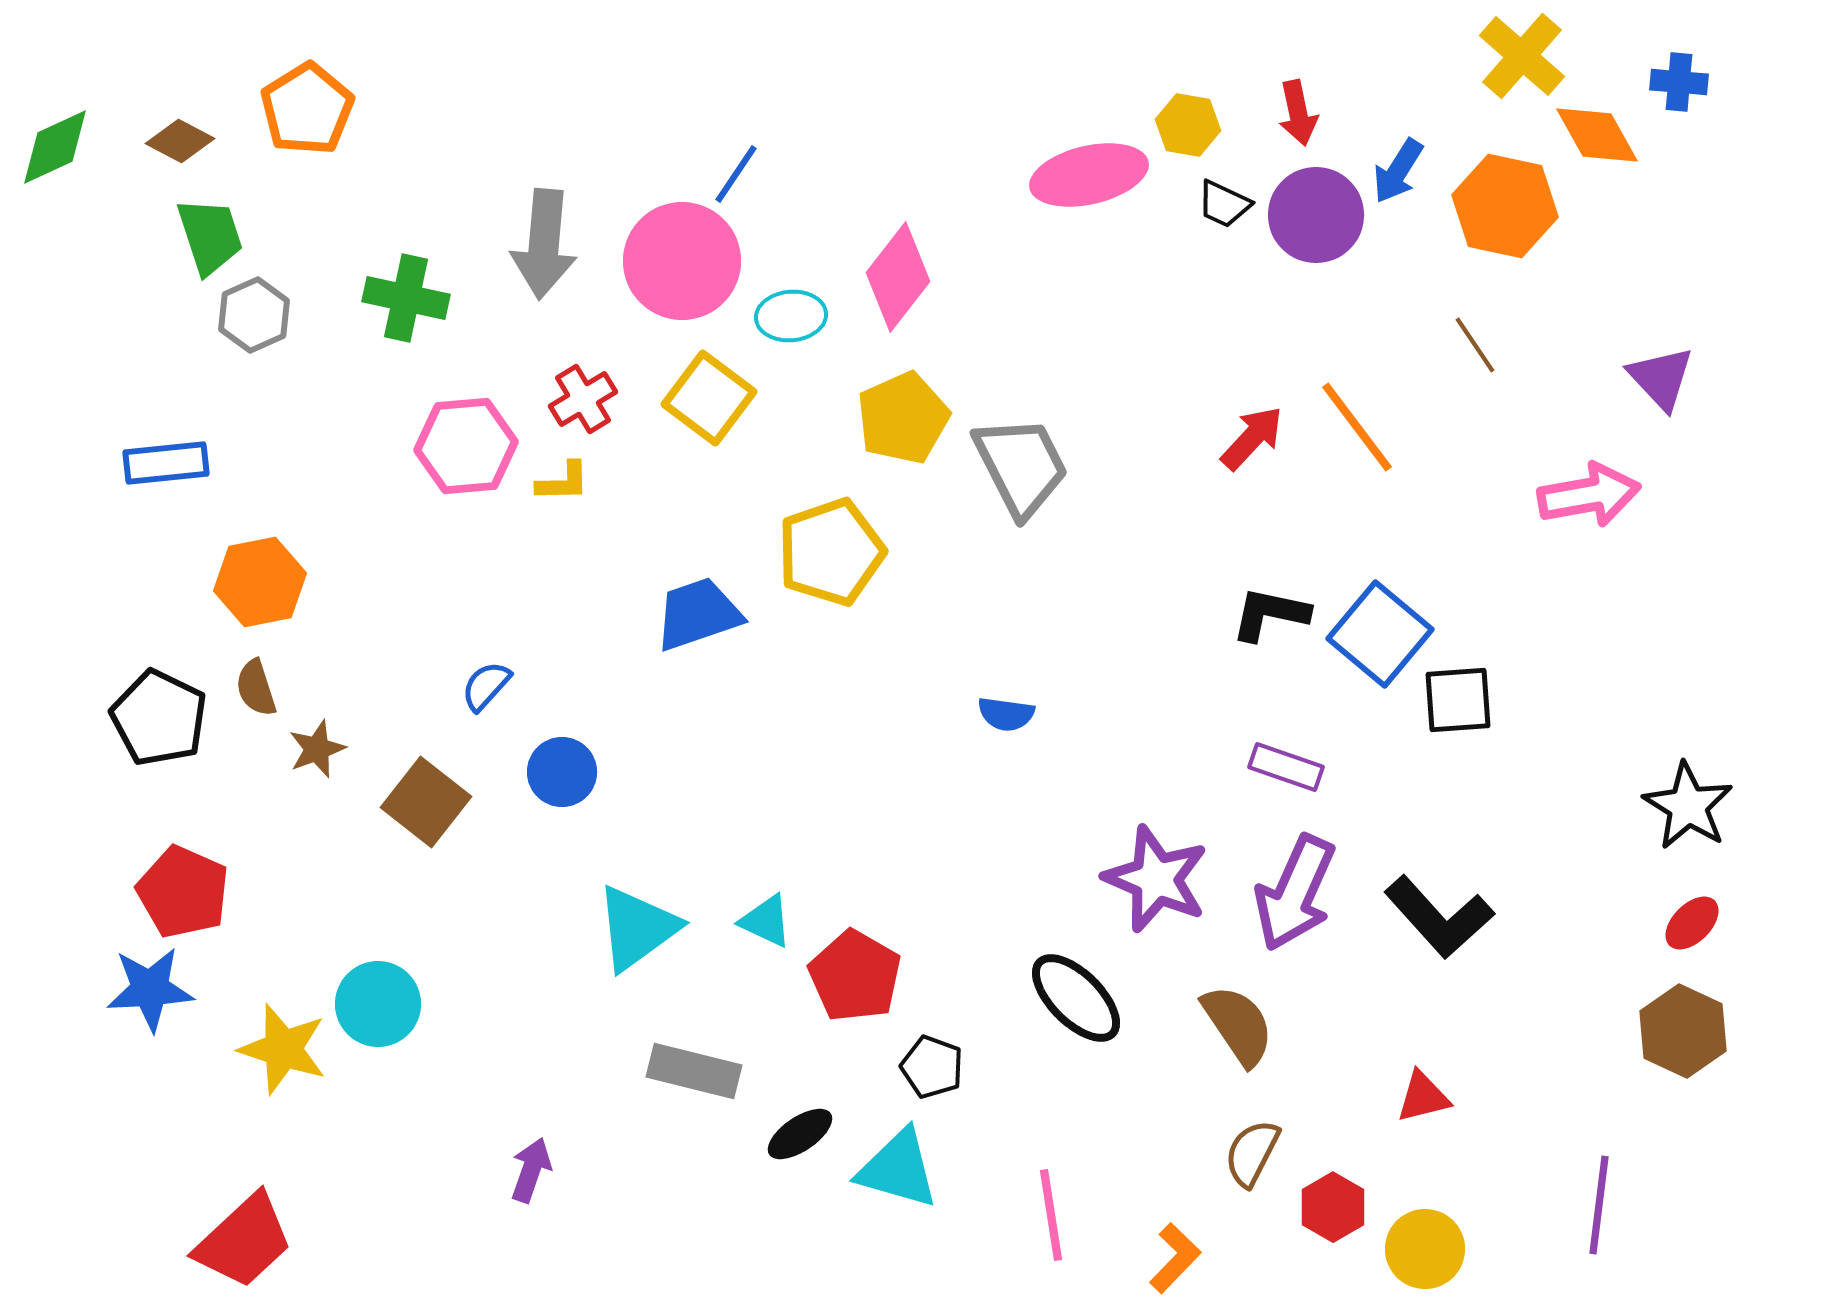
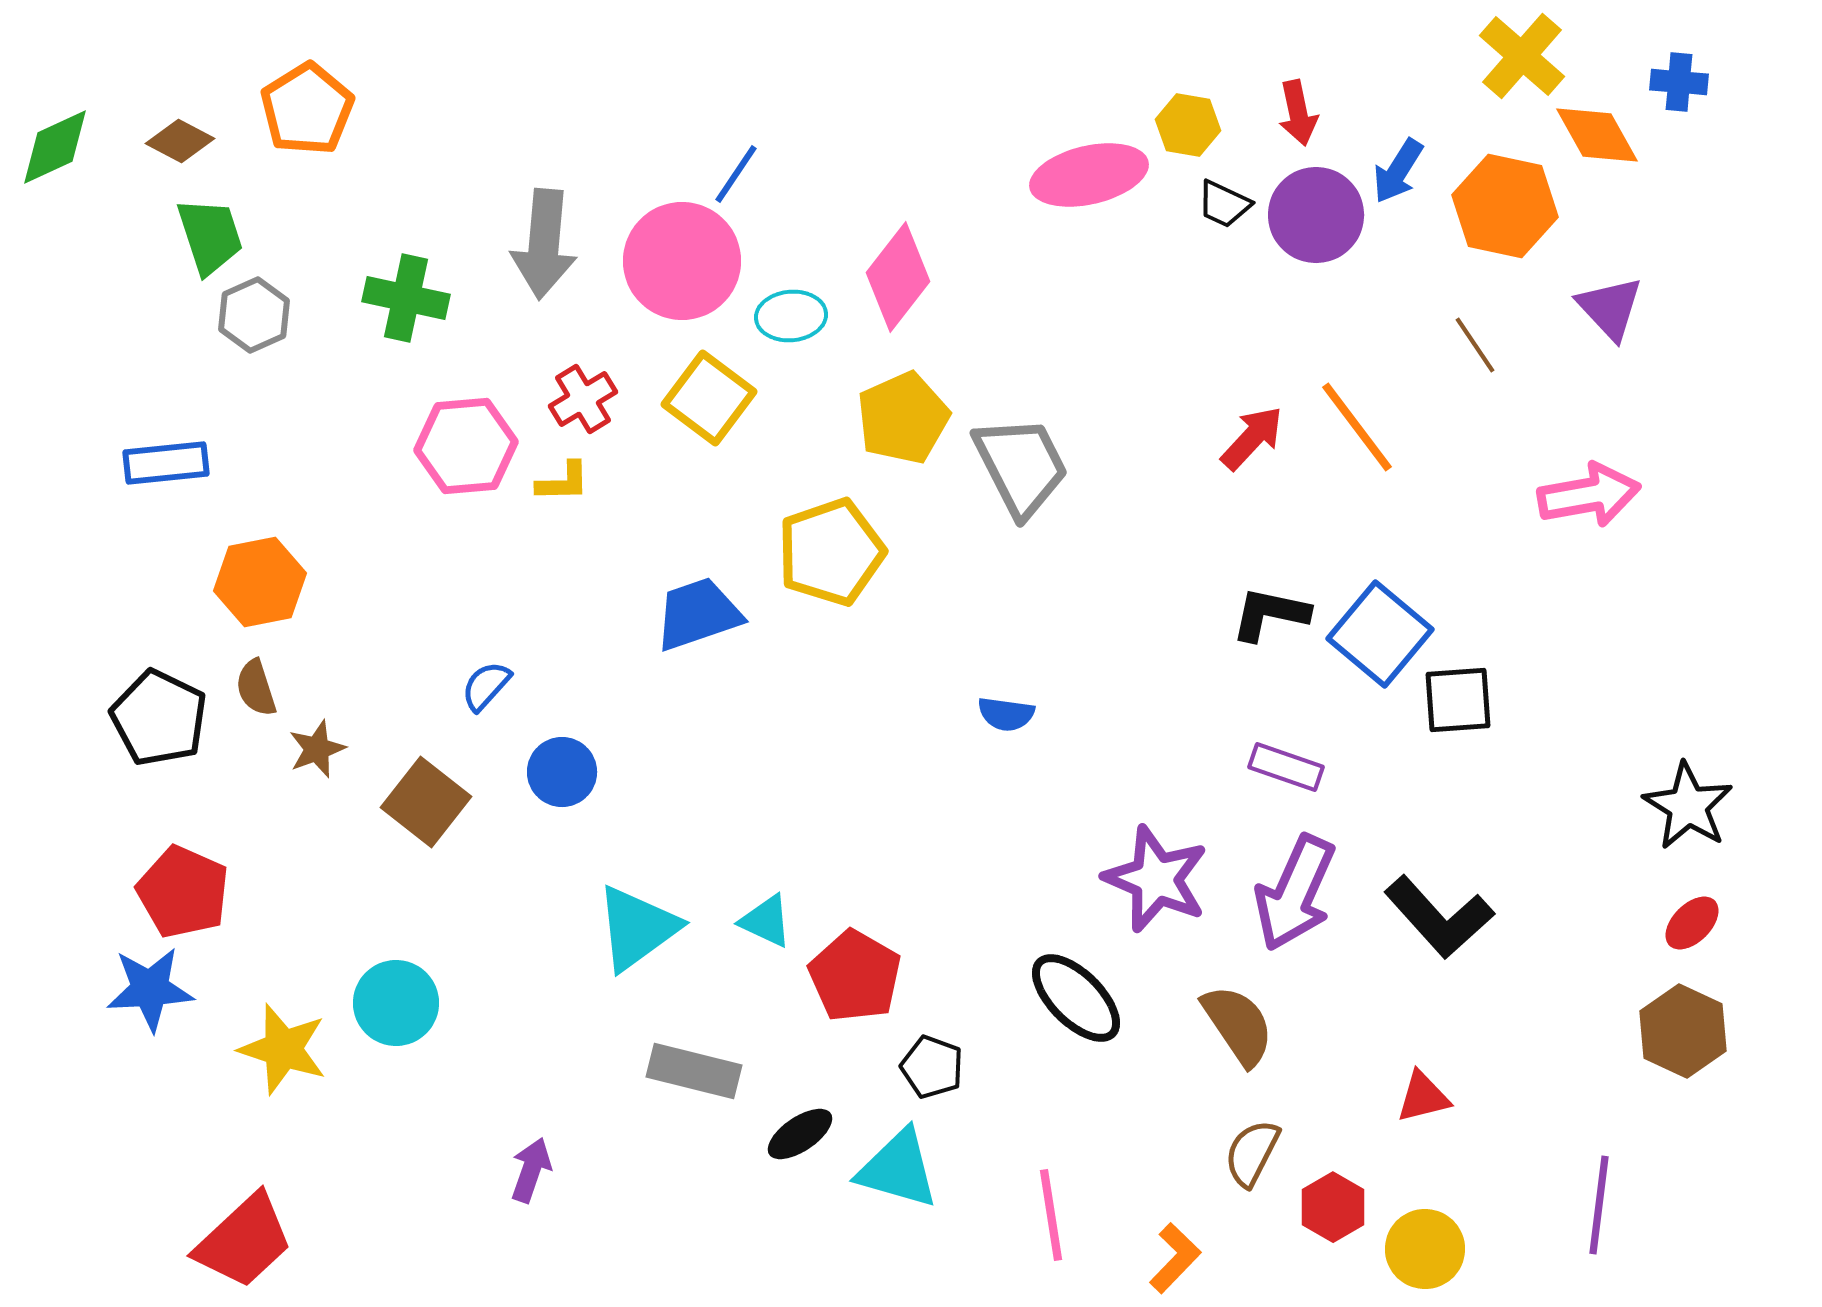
purple triangle at (1661, 378): moved 51 px left, 70 px up
cyan circle at (378, 1004): moved 18 px right, 1 px up
